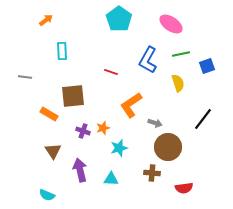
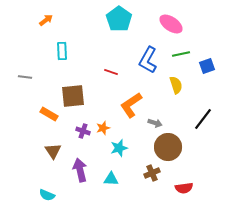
yellow semicircle: moved 2 px left, 2 px down
brown cross: rotated 28 degrees counterclockwise
